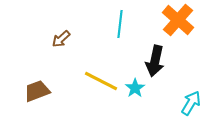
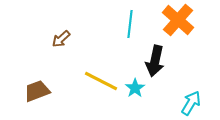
cyan line: moved 10 px right
